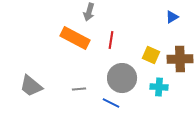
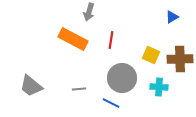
orange rectangle: moved 2 px left, 1 px down
